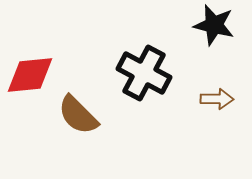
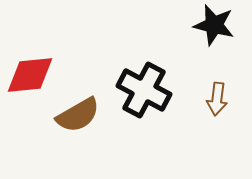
black cross: moved 17 px down
brown arrow: rotated 96 degrees clockwise
brown semicircle: rotated 75 degrees counterclockwise
